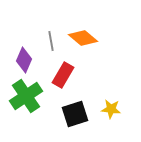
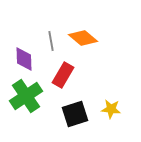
purple diamond: moved 1 px up; rotated 25 degrees counterclockwise
